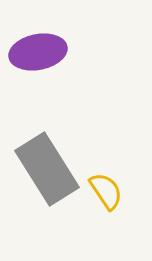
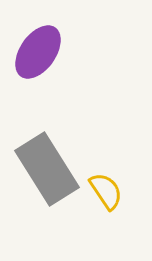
purple ellipse: rotated 44 degrees counterclockwise
